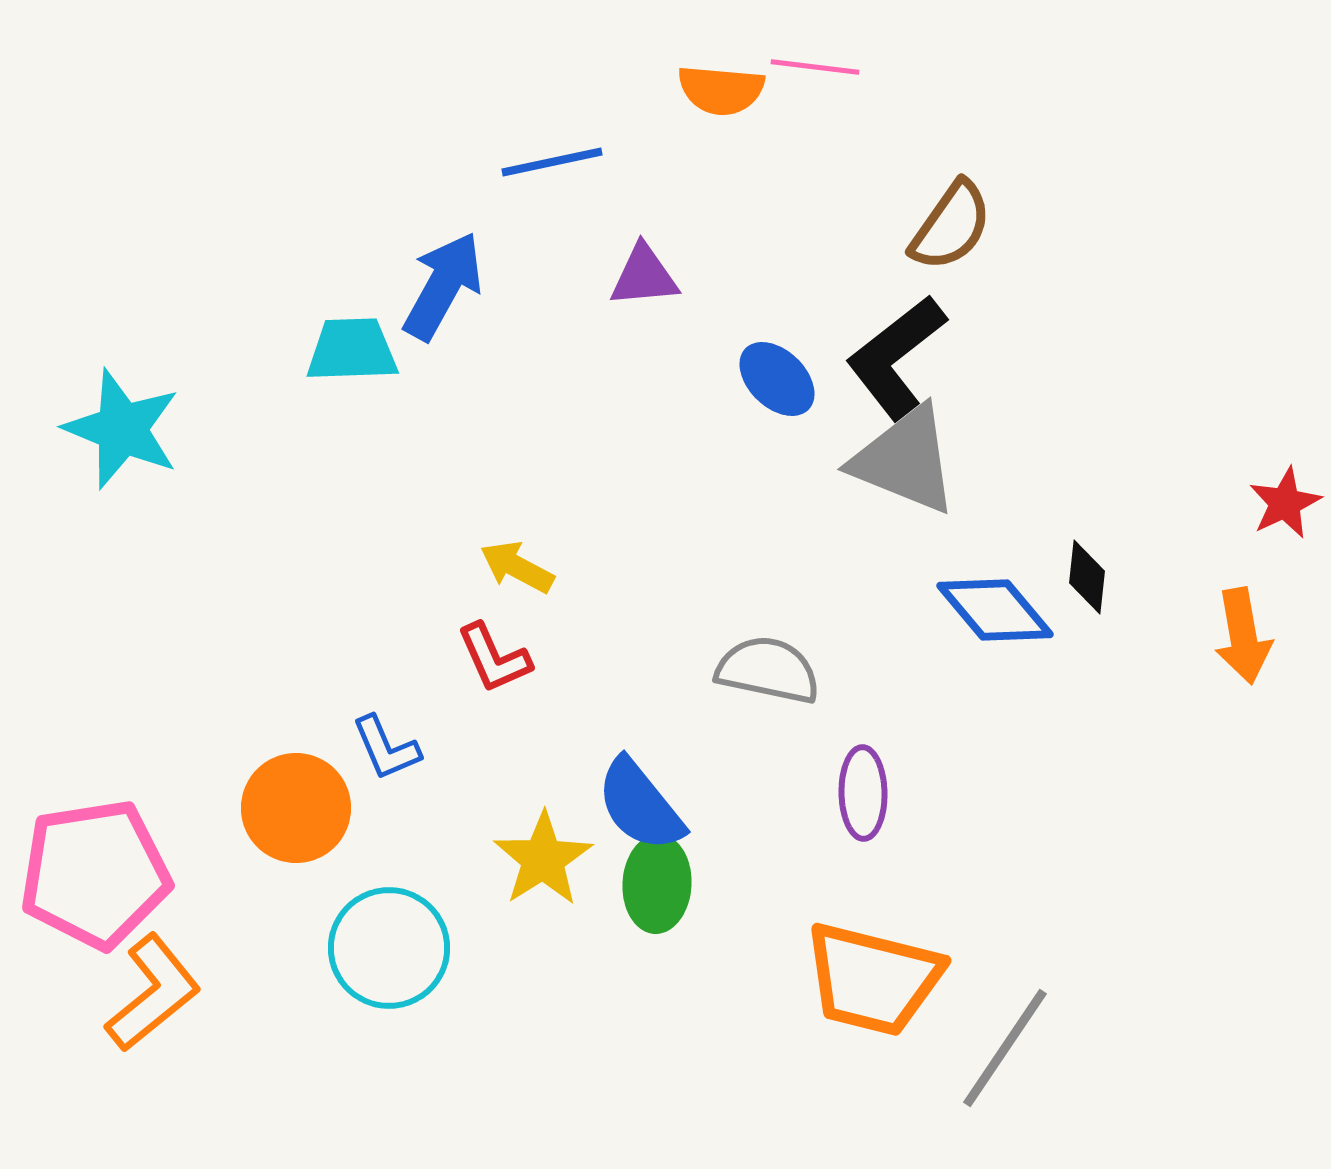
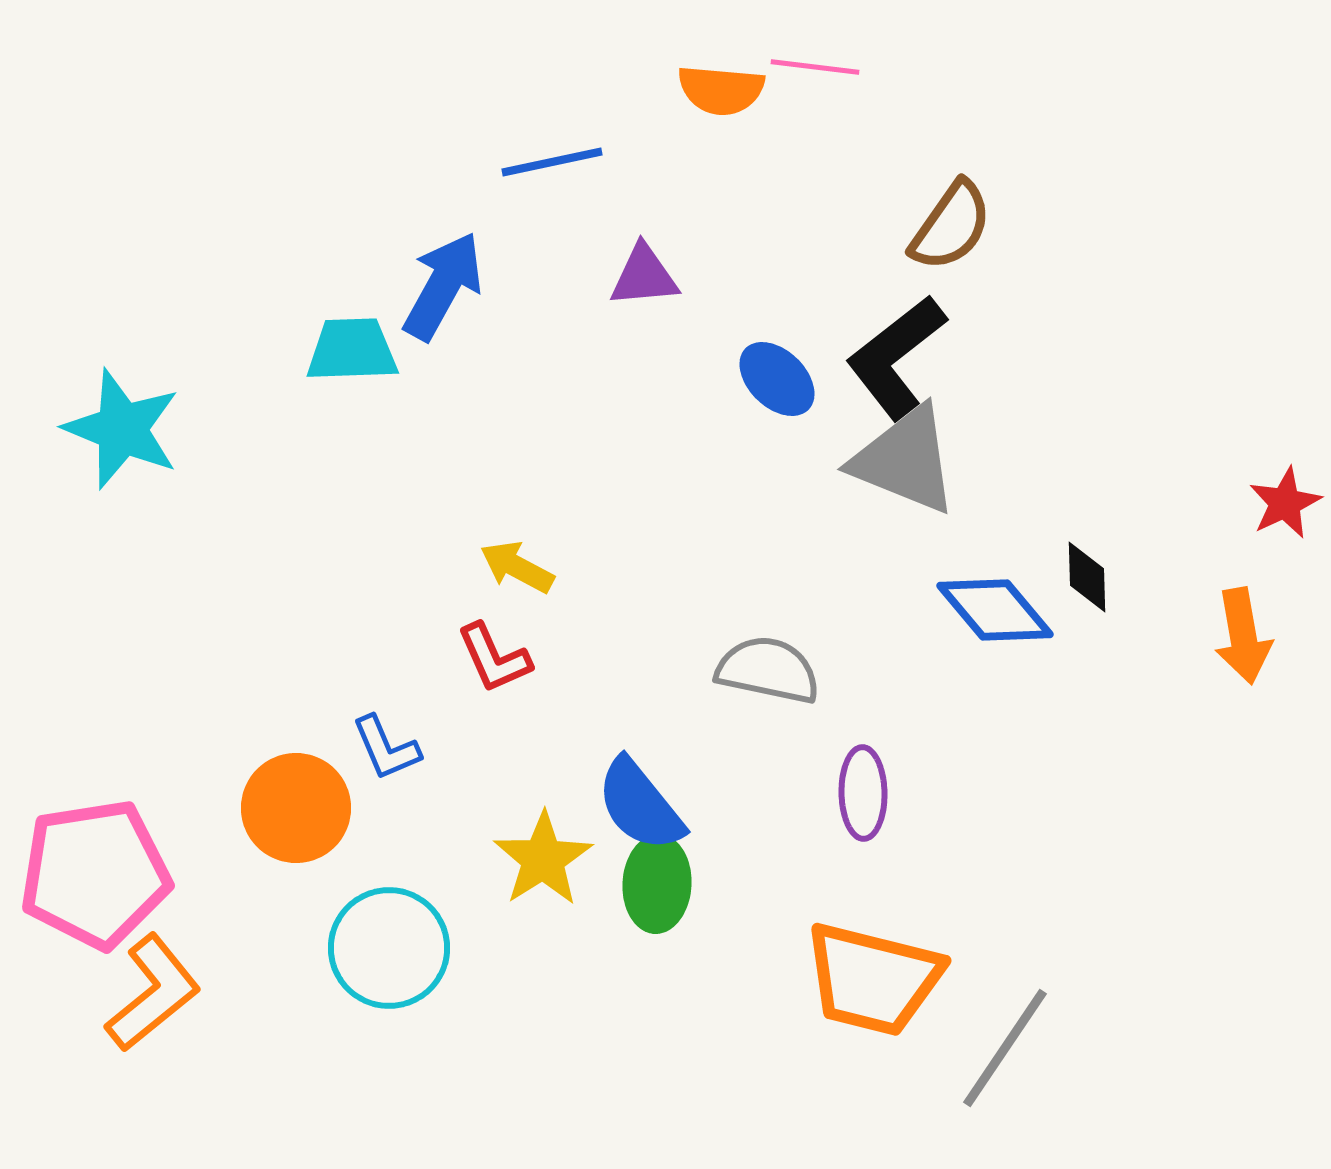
black diamond: rotated 8 degrees counterclockwise
